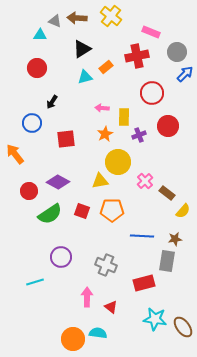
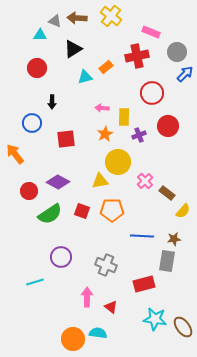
black triangle at (82, 49): moved 9 px left
black arrow at (52, 102): rotated 32 degrees counterclockwise
brown star at (175, 239): moved 1 px left
red rectangle at (144, 283): moved 1 px down
